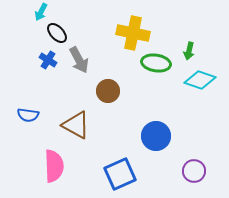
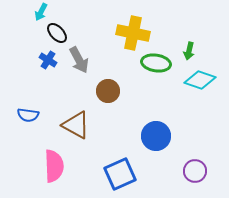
purple circle: moved 1 px right
